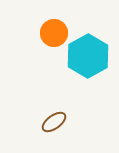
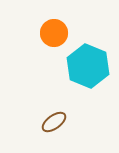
cyan hexagon: moved 10 px down; rotated 9 degrees counterclockwise
